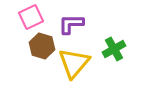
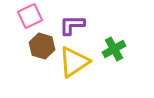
pink square: moved 1 px left, 1 px up
purple L-shape: moved 1 px right, 1 px down
yellow triangle: moved 1 px up; rotated 16 degrees clockwise
